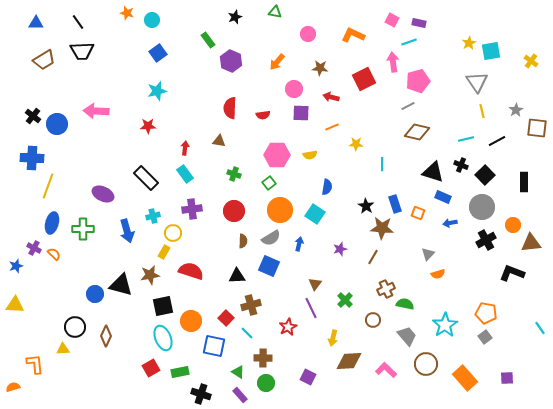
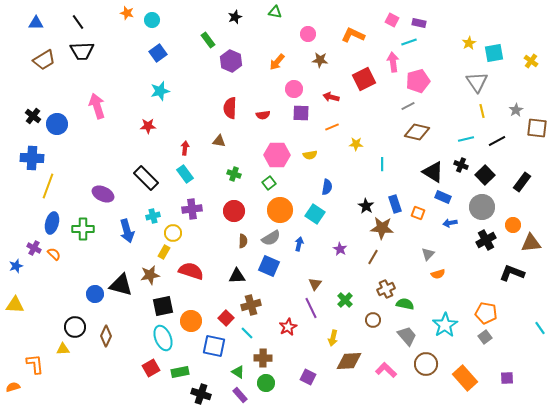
cyan square at (491, 51): moved 3 px right, 2 px down
brown star at (320, 68): moved 8 px up
cyan star at (157, 91): moved 3 px right
pink arrow at (96, 111): moved 1 px right, 5 px up; rotated 70 degrees clockwise
black triangle at (433, 172): rotated 15 degrees clockwise
black rectangle at (524, 182): moved 2 px left; rotated 36 degrees clockwise
purple star at (340, 249): rotated 24 degrees counterclockwise
